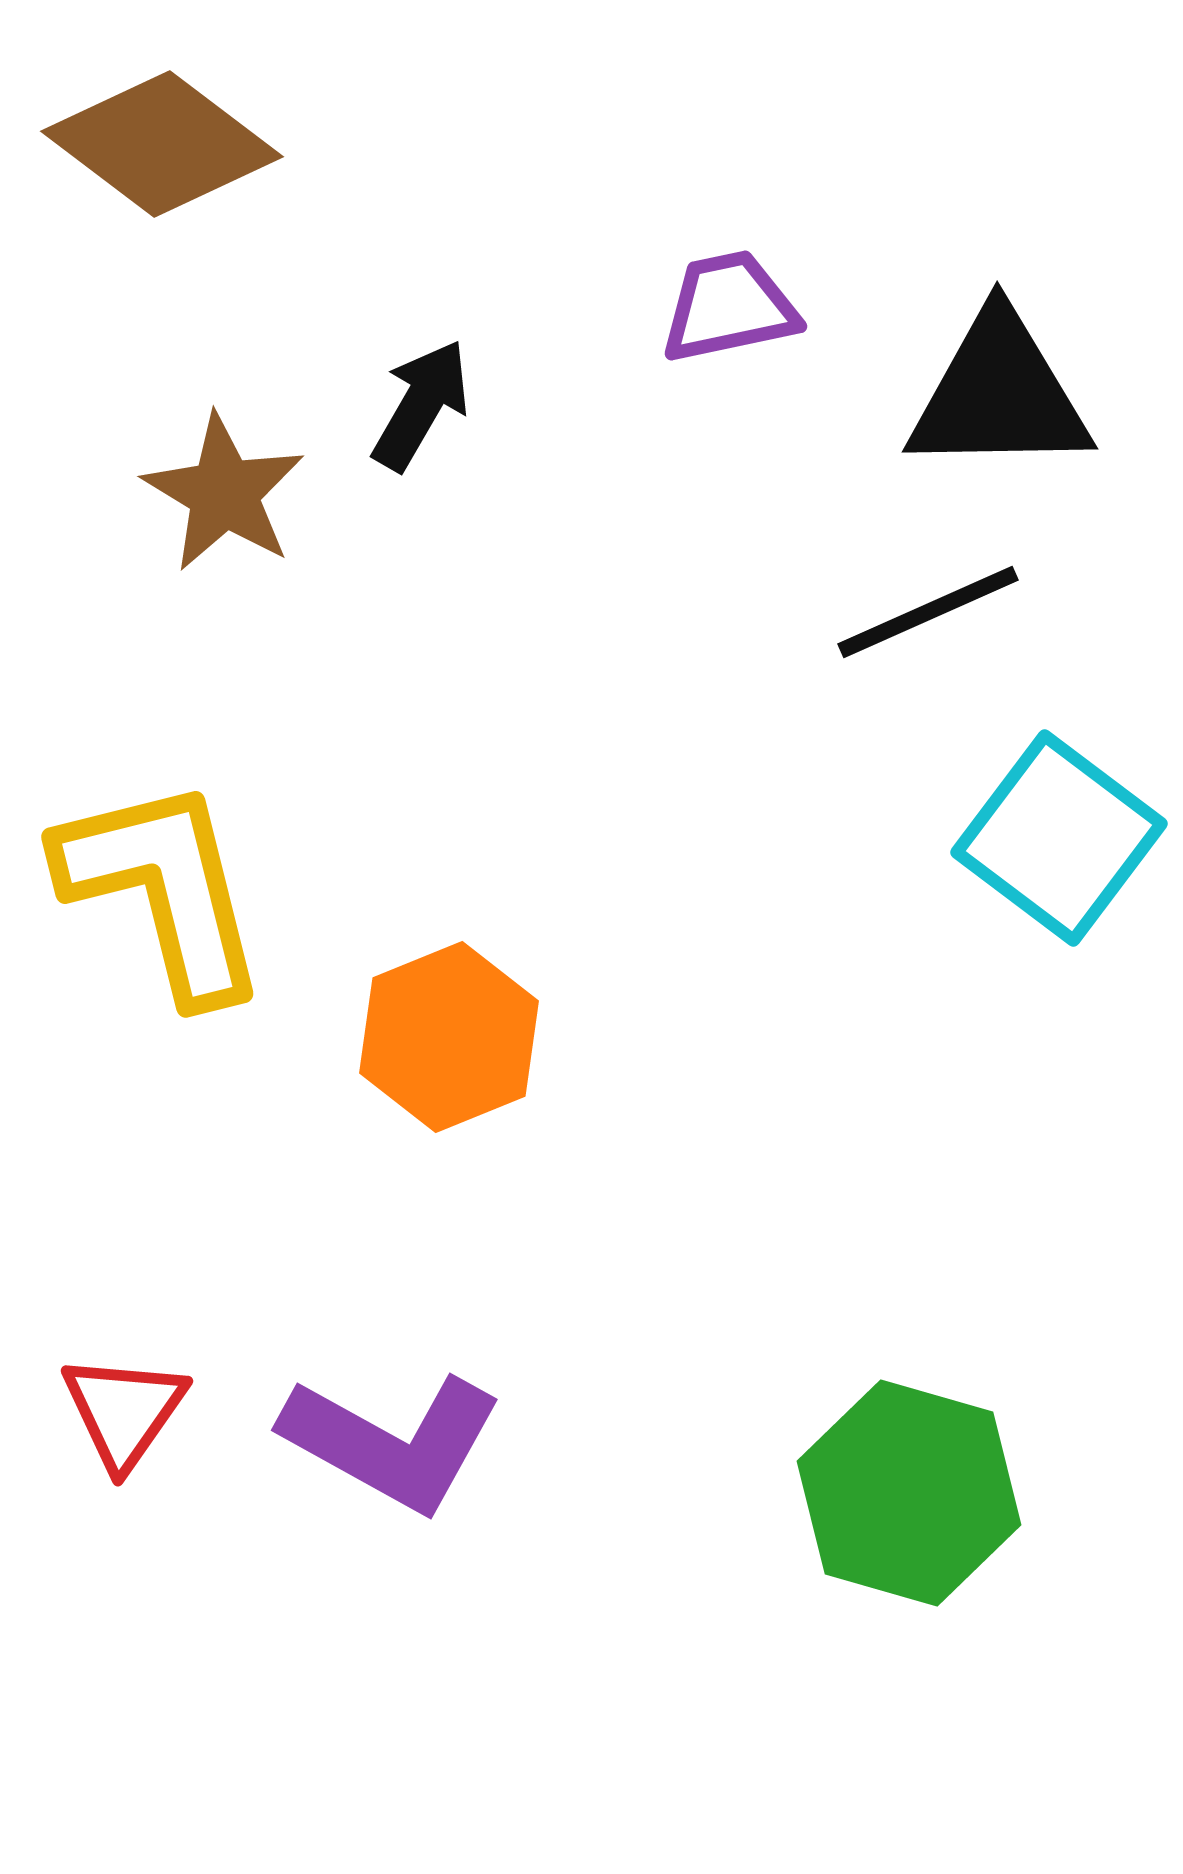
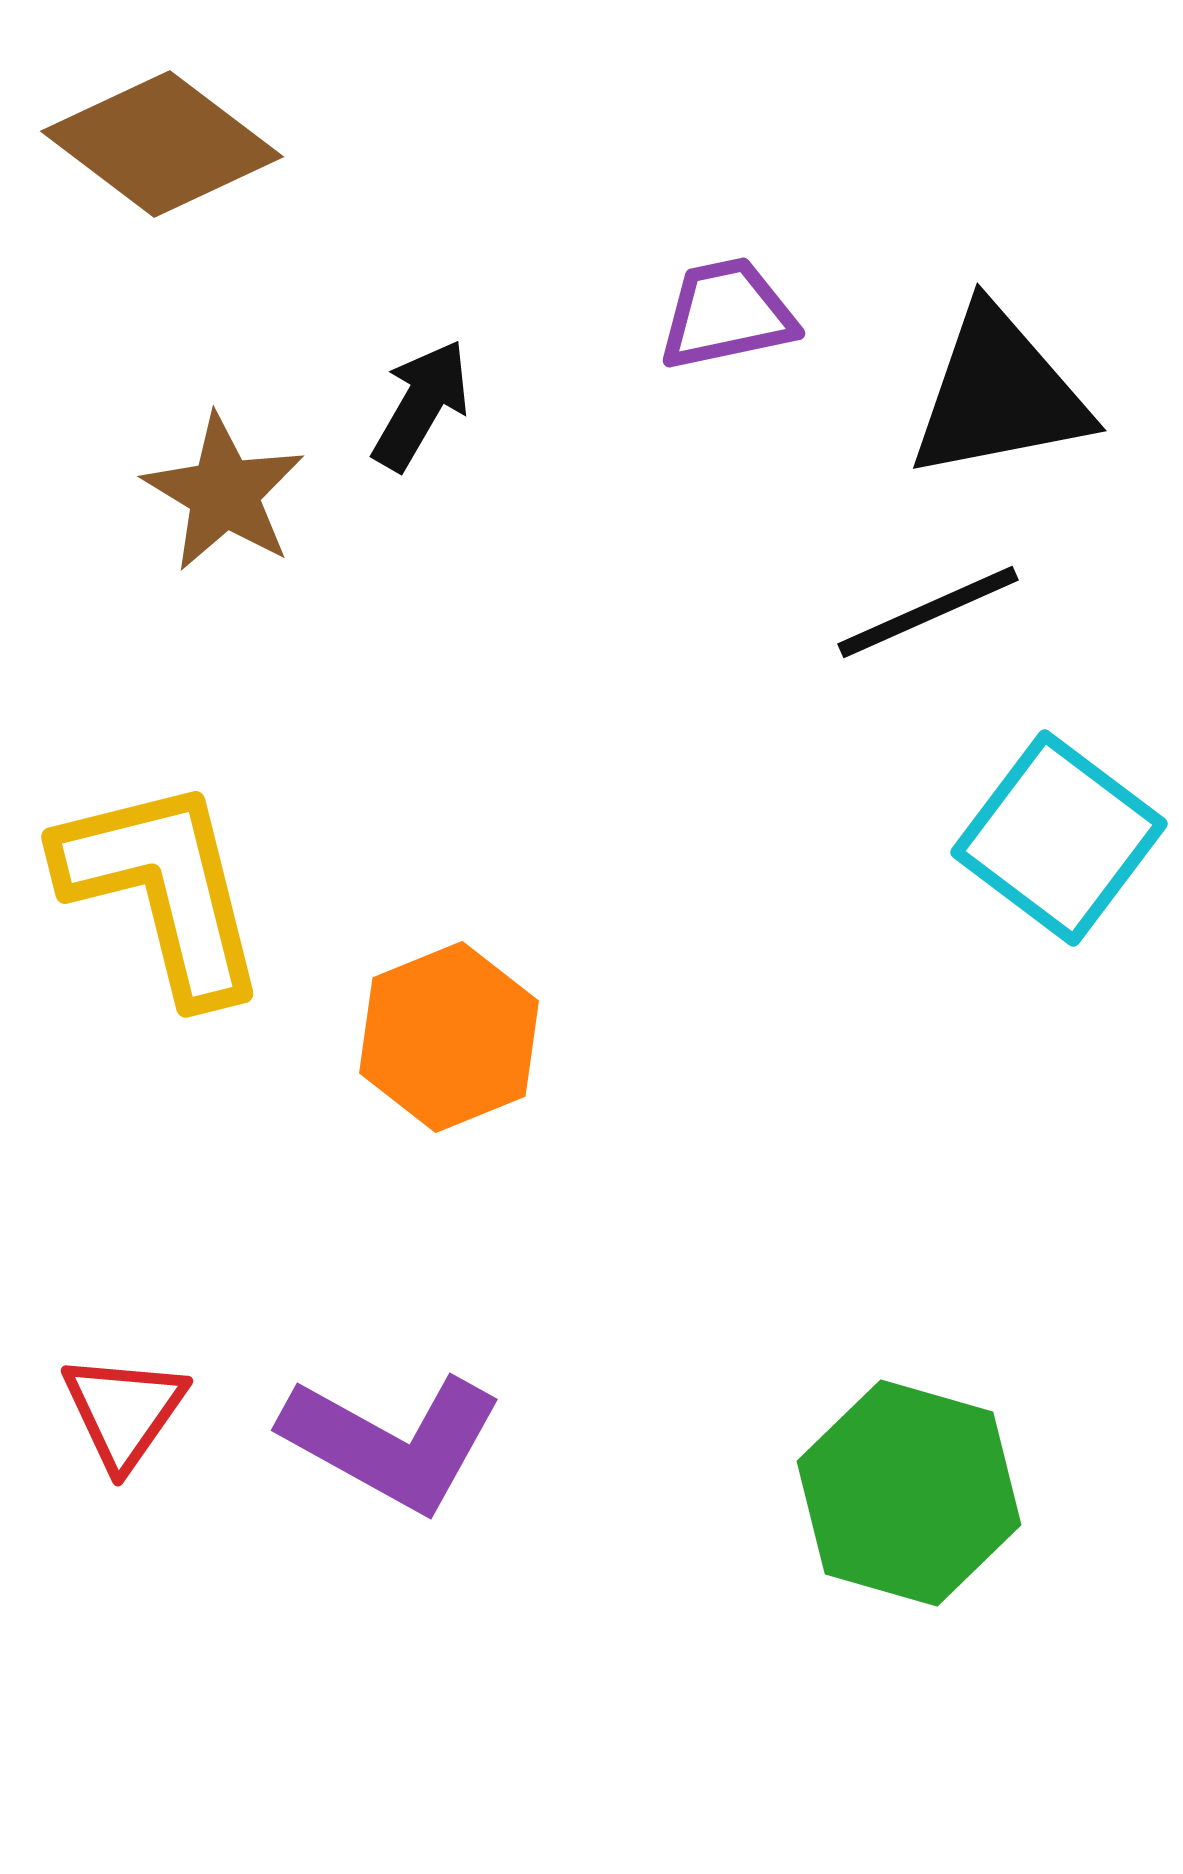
purple trapezoid: moved 2 px left, 7 px down
black triangle: rotated 10 degrees counterclockwise
